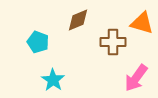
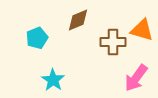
orange triangle: moved 7 px down
cyan pentagon: moved 1 px left, 4 px up; rotated 30 degrees clockwise
